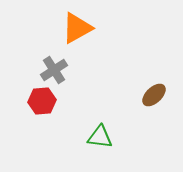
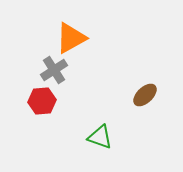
orange triangle: moved 6 px left, 10 px down
brown ellipse: moved 9 px left
green triangle: rotated 12 degrees clockwise
